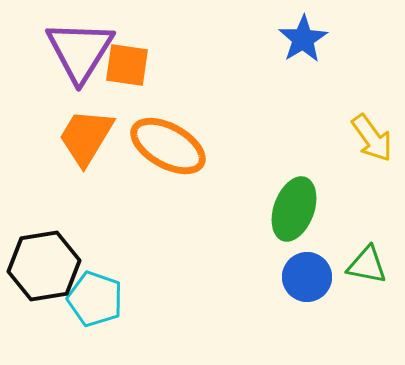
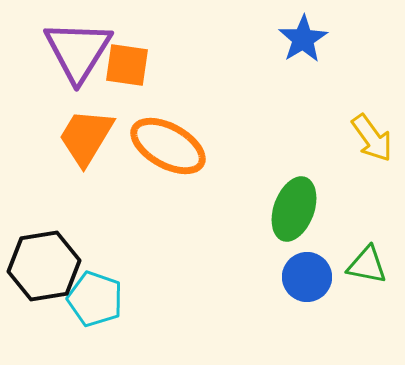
purple triangle: moved 2 px left
